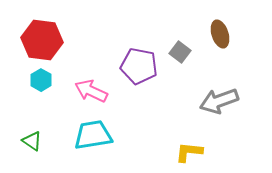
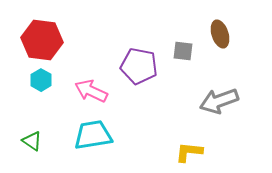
gray square: moved 3 px right, 1 px up; rotated 30 degrees counterclockwise
